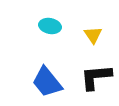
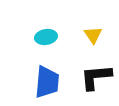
cyan ellipse: moved 4 px left, 11 px down; rotated 20 degrees counterclockwise
blue trapezoid: rotated 136 degrees counterclockwise
